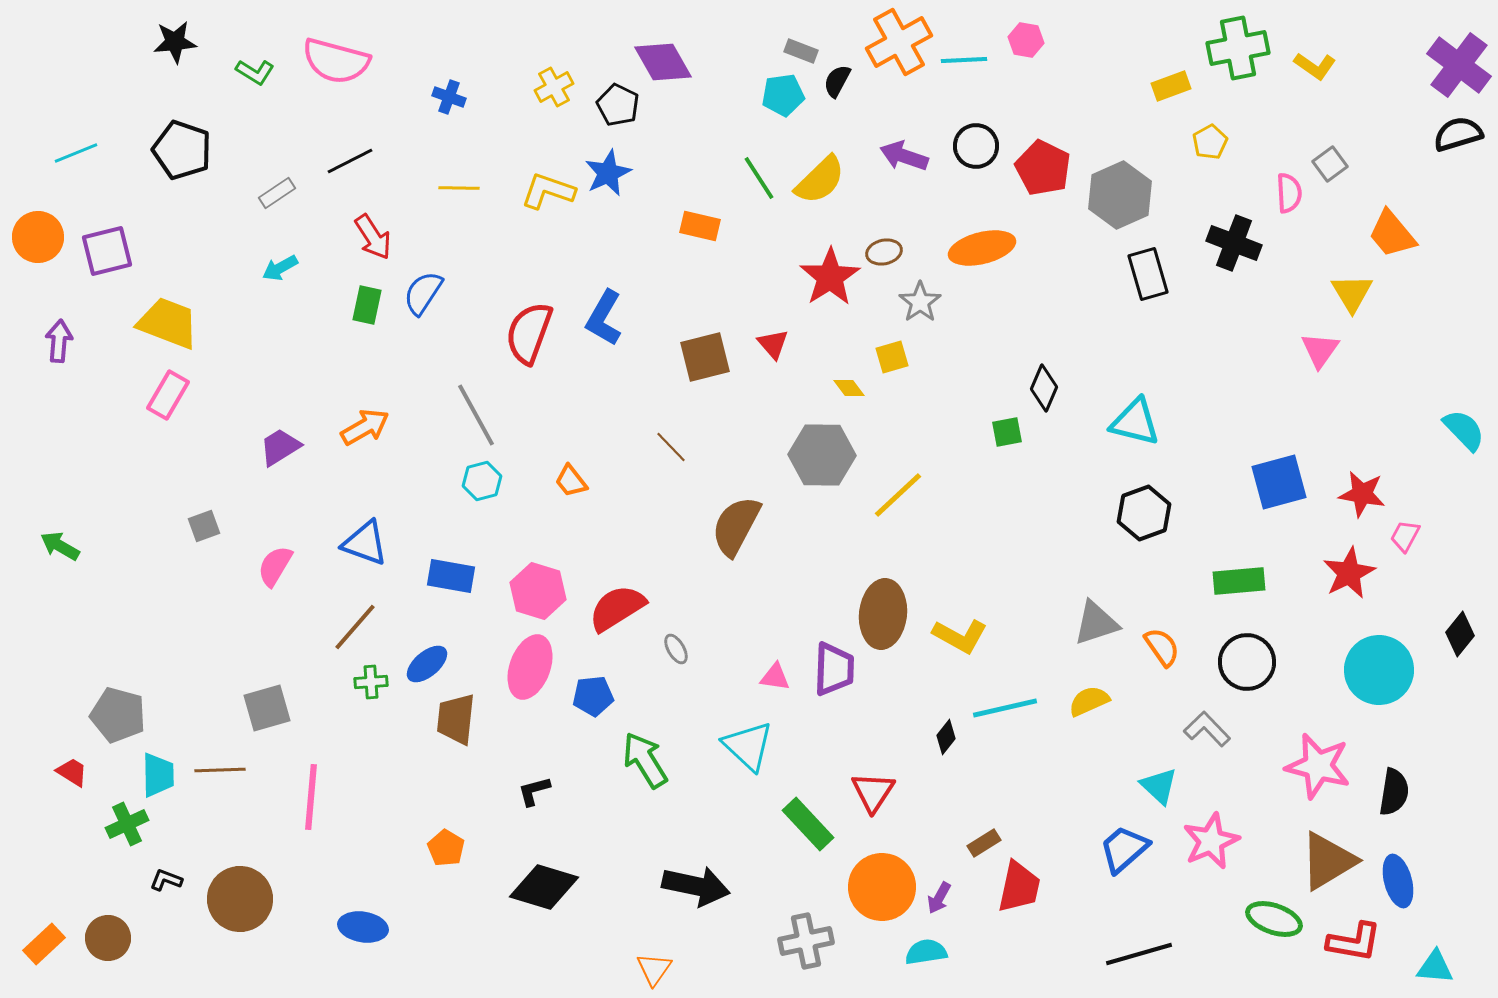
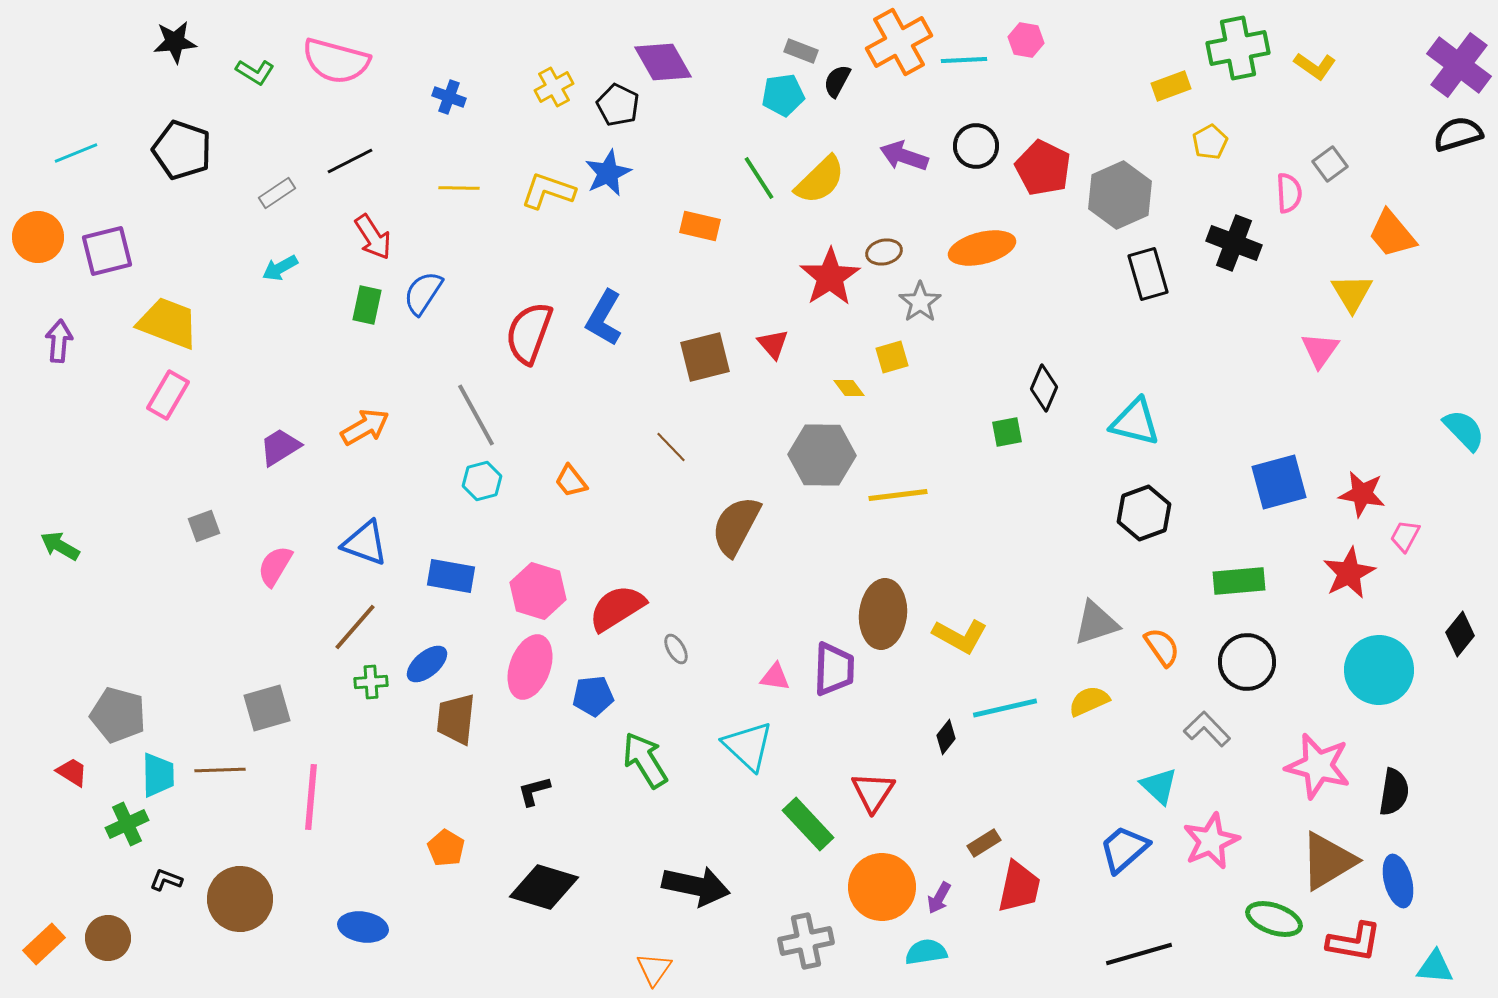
yellow line at (898, 495): rotated 36 degrees clockwise
